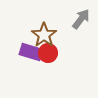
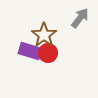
gray arrow: moved 1 px left, 1 px up
purple rectangle: moved 1 px left, 1 px up
